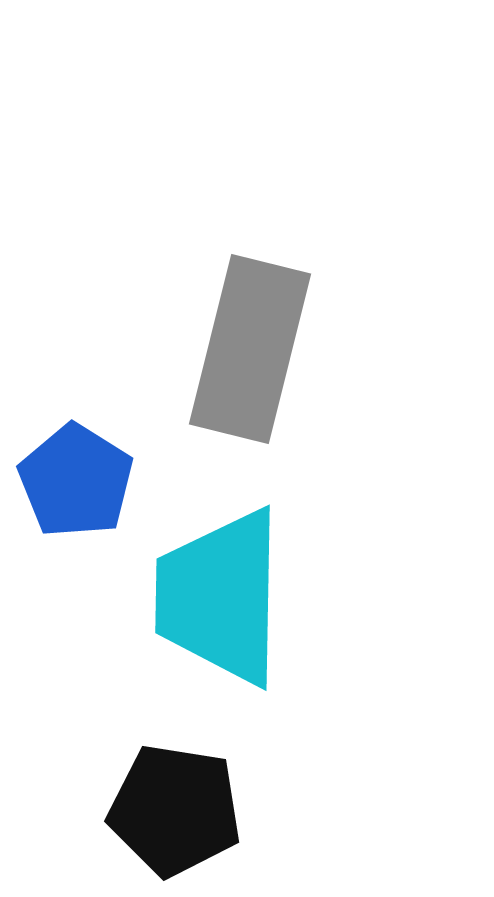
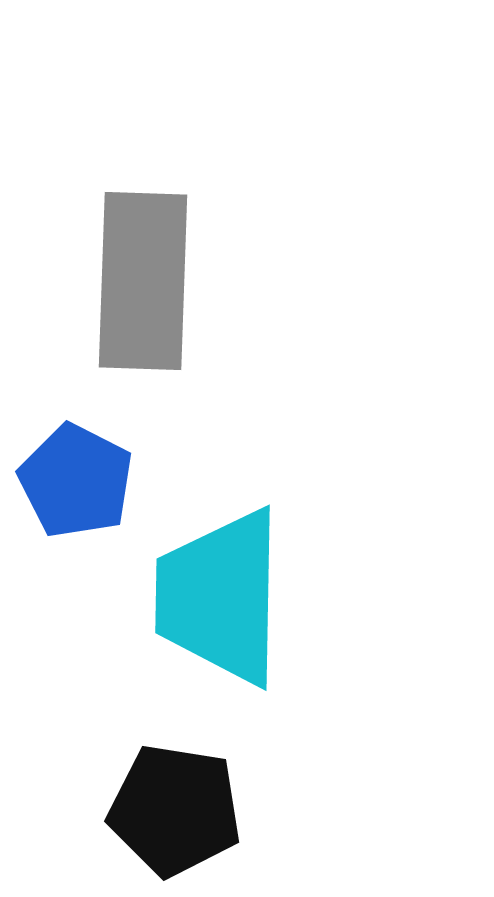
gray rectangle: moved 107 px left, 68 px up; rotated 12 degrees counterclockwise
blue pentagon: rotated 5 degrees counterclockwise
